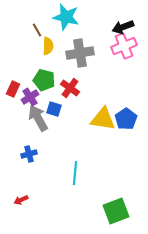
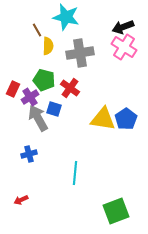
pink cross: moved 1 px down; rotated 35 degrees counterclockwise
